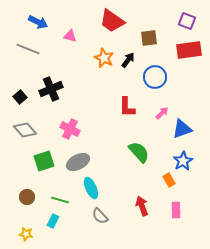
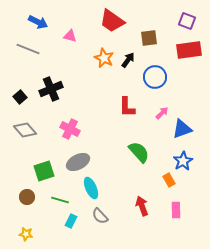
green square: moved 10 px down
cyan rectangle: moved 18 px right
